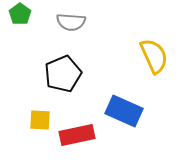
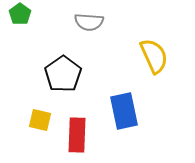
gray semicircle: moved 18 px right
black pentagon: rotated 12 degrees counterclockwise
blue rectangle: rotated 54 degrees clockwise
yellow square: rotated 10 degrees clockwise
red rectangle: rotated 76 degrees counterclockwise
